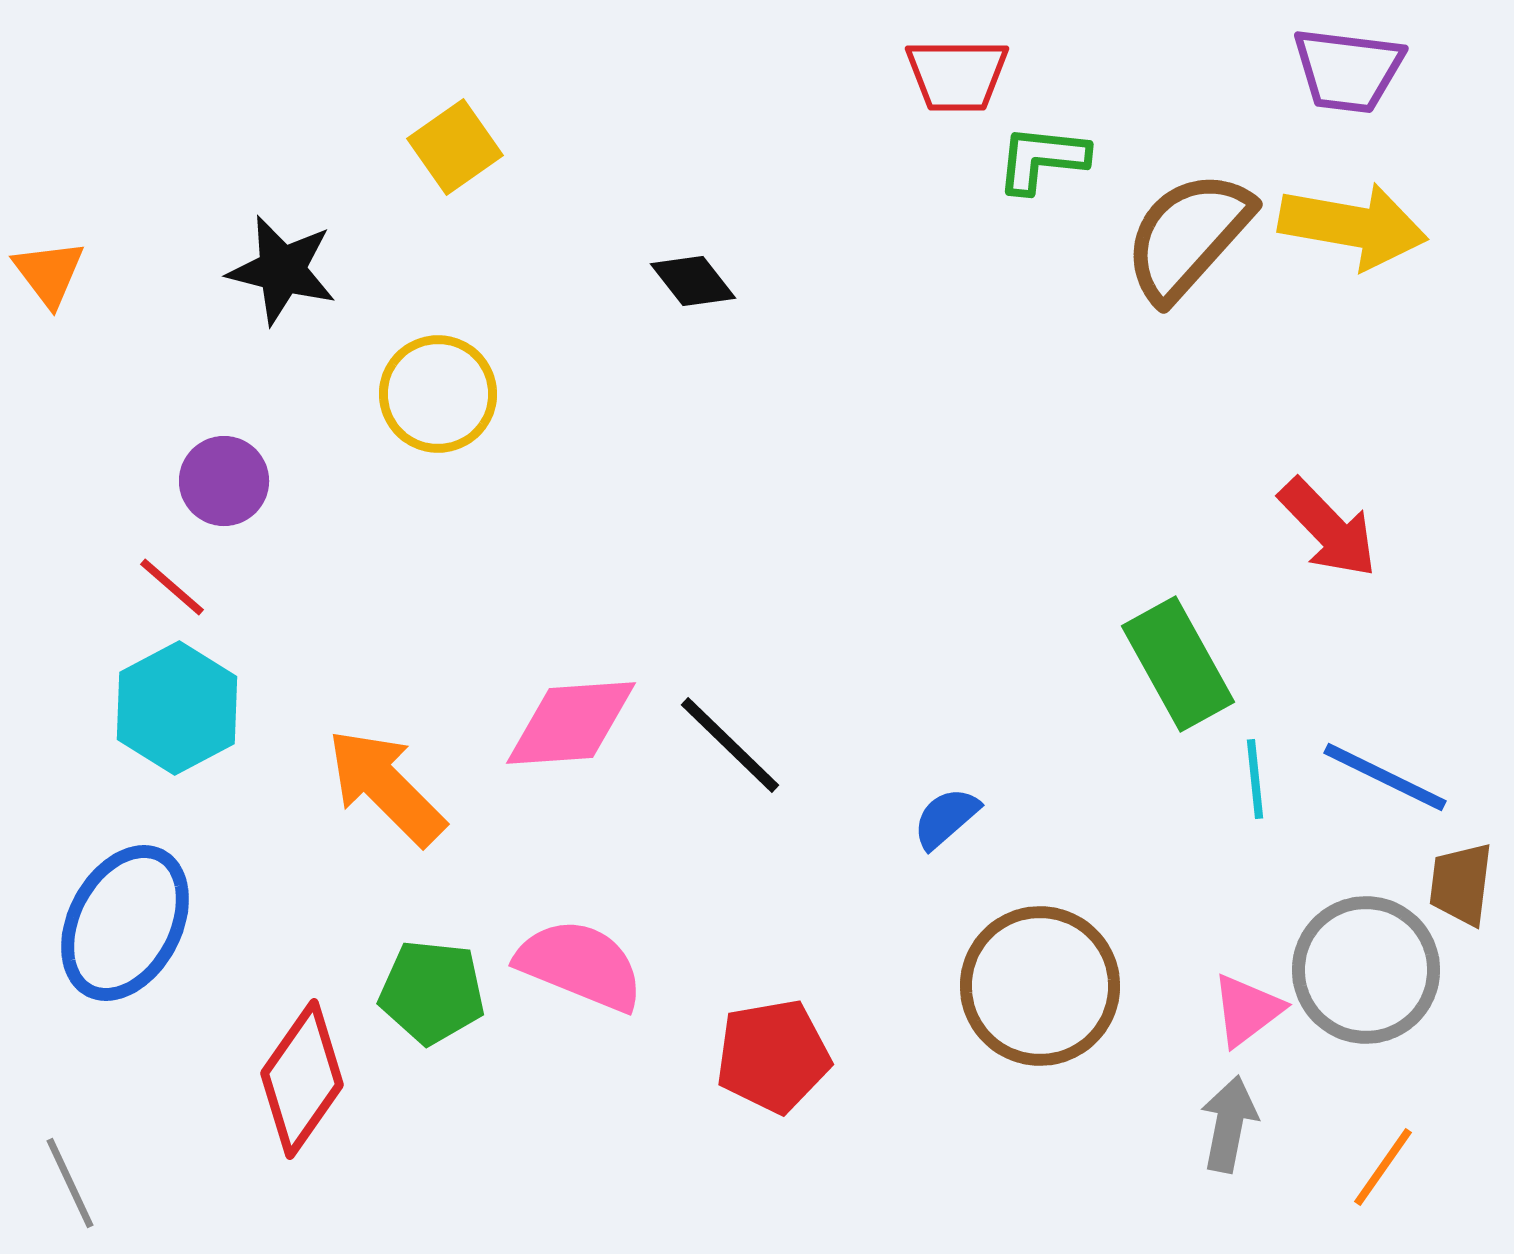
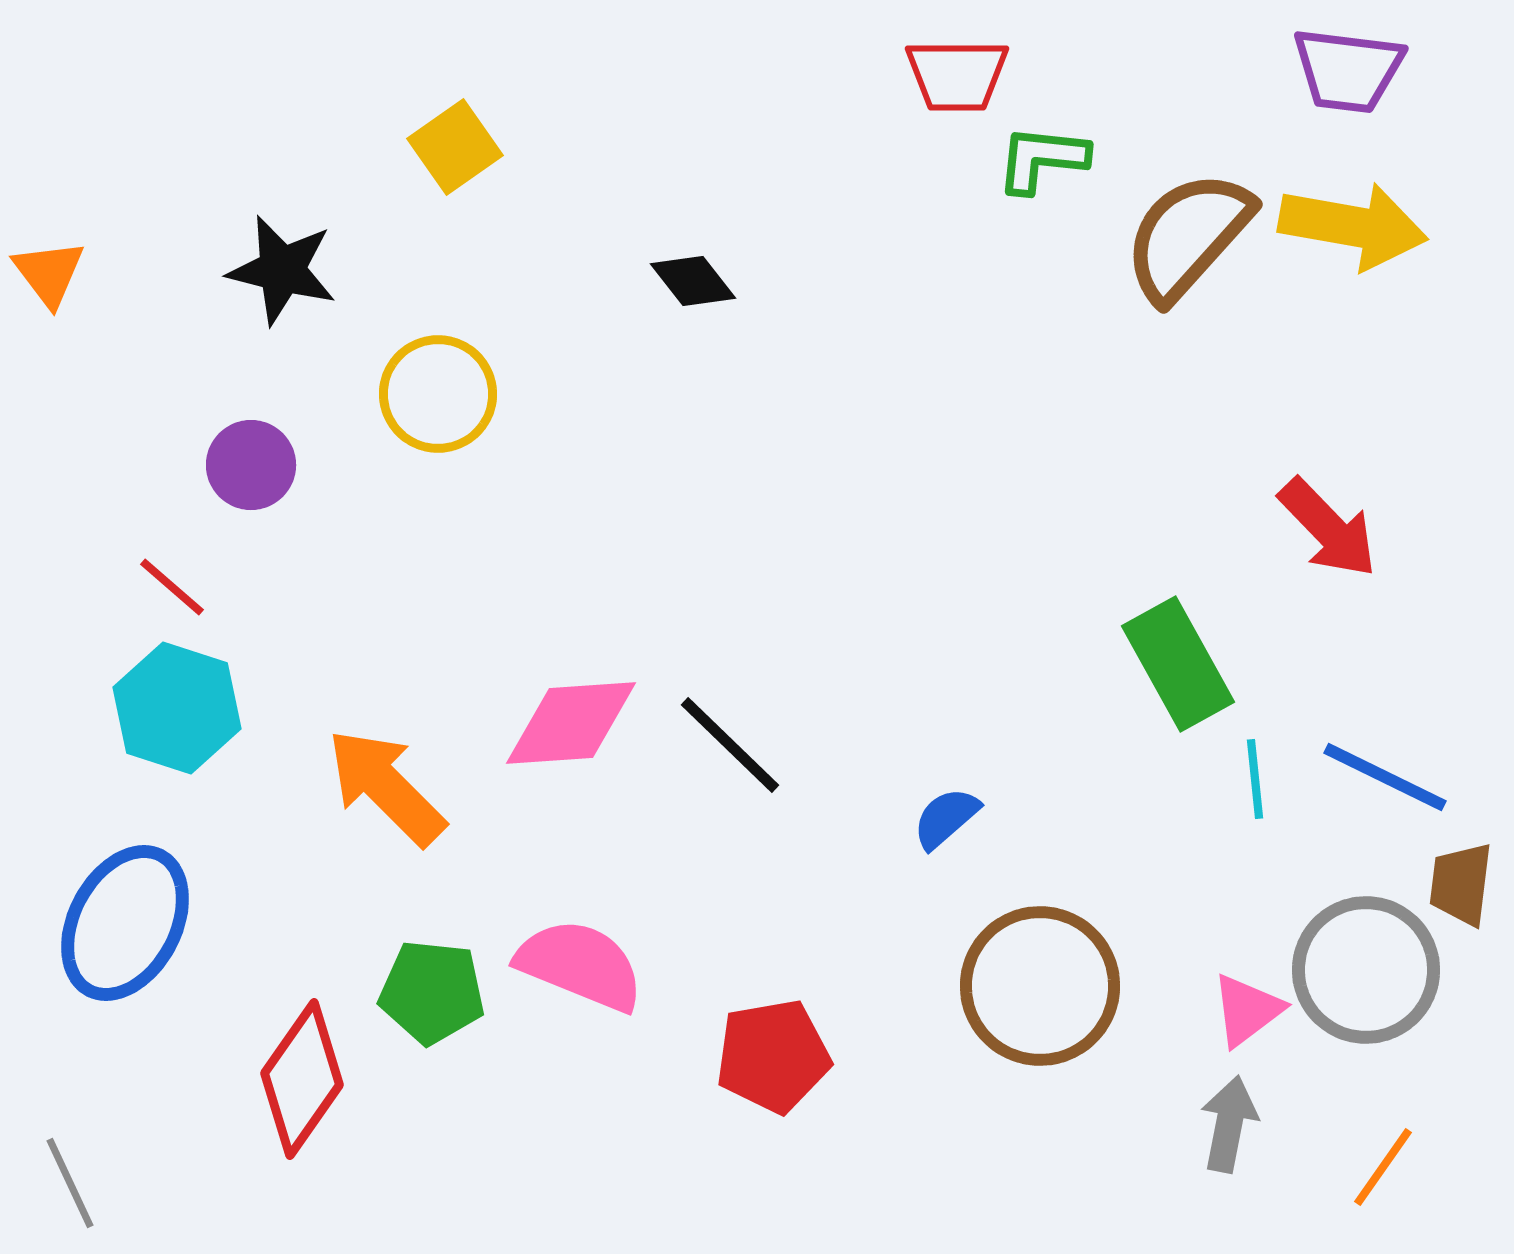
purple circle: moved 27 px right, 16 px up
cyan hexagon: rotated 14 degrees counterclockwise
